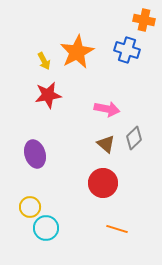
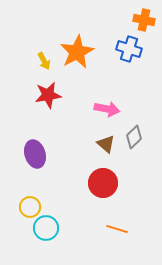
blue cross: moved 2 px right, 1 px up
gray diamond: moved 1 px up
